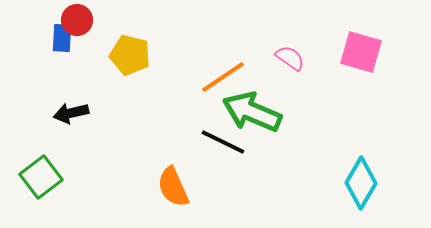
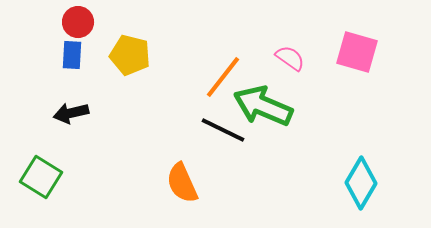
red circle: moved 1 px right, 2 px down
blue rectangle: moved 10 px right, 17 px down
pink square: moved 4 px left
orange line: rotated 18 degrees counterclockwise
green arrow: moved 11 px right, 6 px up
black line: moved 12 px up
green square: rotated 21 degrees counterclockwise
orange semicircle: moved 9 px right, 4 px up
